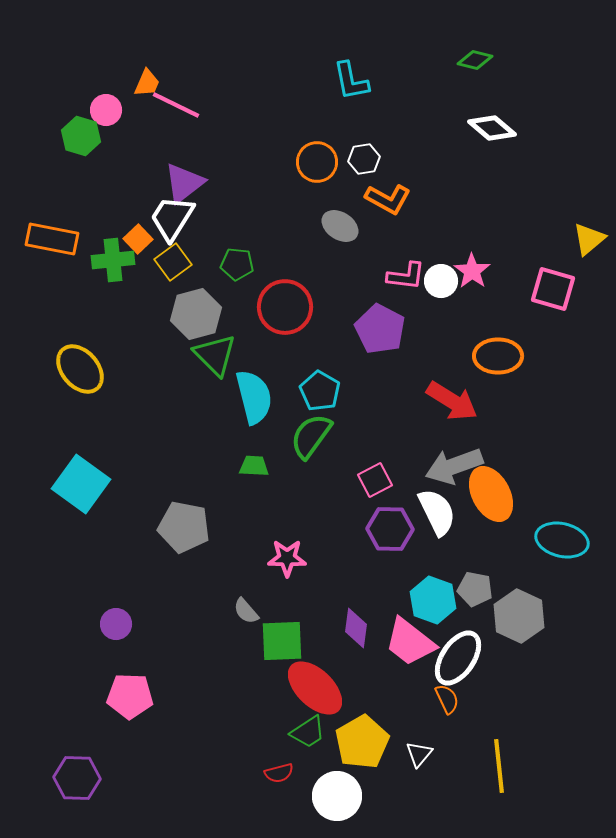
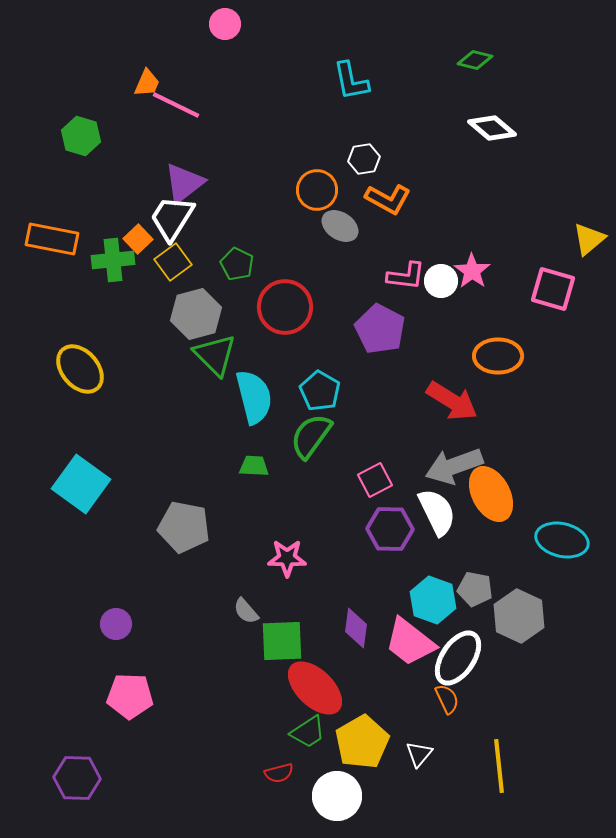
pink circle at (106, 110): moved 119 px right, 86 px up
orange circle at (317, 162): moved 28 px down
green pentagon at (237, 264): rotated 20 degrees clockwise
